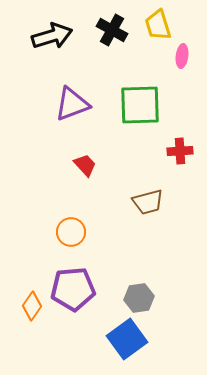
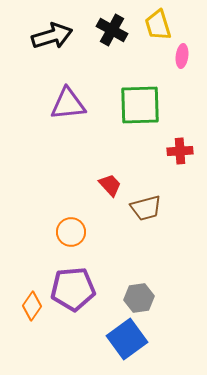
purple triangle: moved 4 px left; rotated 15 degrees clockwise
red trapezoid: moved 25 px right, 20 px down
brown trapezoid: moved 2 px left, 6 px down
